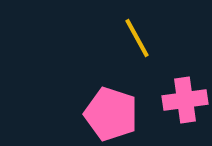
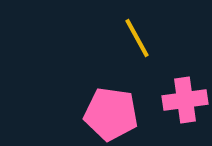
pink pentagon: rotated 10 degrees counterclockwise
